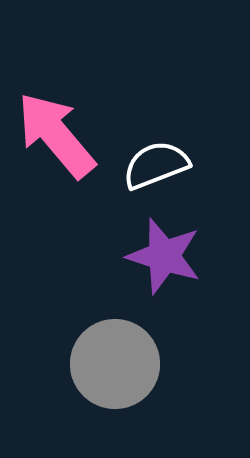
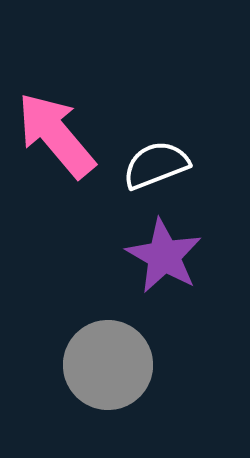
purple star: rotated 12 degrees clockwise
gray circle: moved 7 px left, 1 px down
